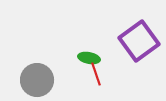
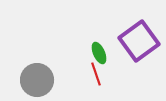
green ellipse: moved 10 px right, 5 px up; rotated 55 degrees clockwise
